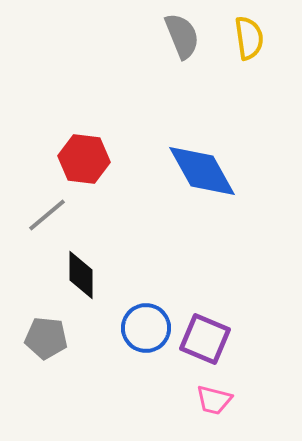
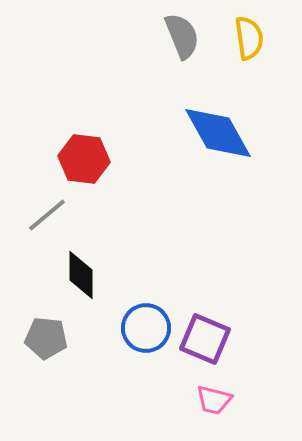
blue diamond: moved 16 px right, 38 px up
